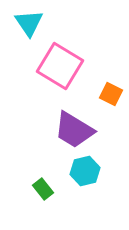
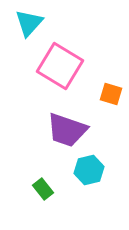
cyan triangle: rotated 16 degrees clockwise
orange square: rotated 10 degrees counterclockwise
purple trapezoid: moved 7 px left; rotated 12 degrees counterclockwise
cyan hexagon: moved 4 px right, 1 px up
